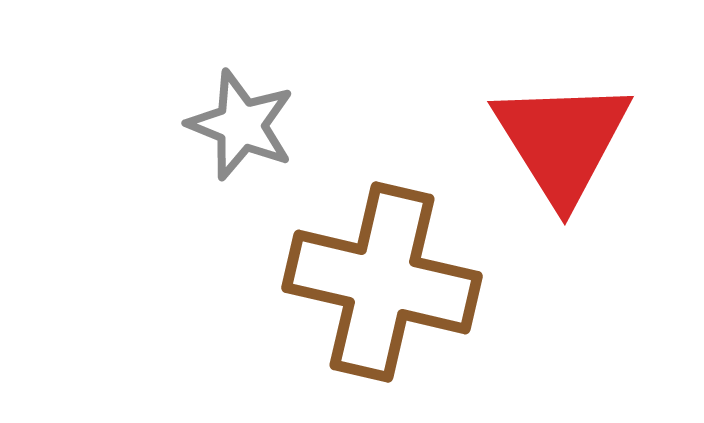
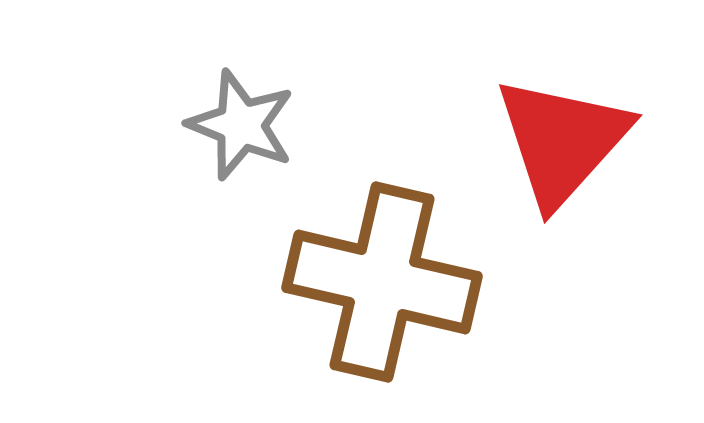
red triangle: rotated 14 degrees clockwise
